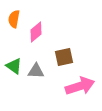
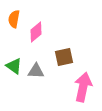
pink arrow: moved 3 px right, 1 px down; rotated 60 degrees counterclockwise
